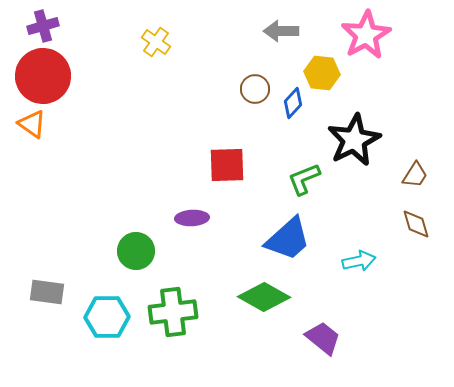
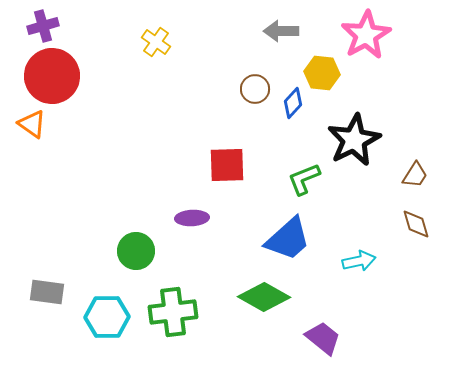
red circle: moved 9 px right
